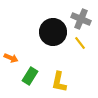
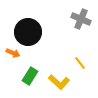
black circle: moved 25 px left
yellow line: moved 20 px down
orange arrow: moved 2 px right, 5 px up
yellow L-shape: rotated 60 degrees counterclockwise
